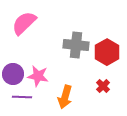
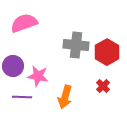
pink semicircle: rotated 24 degrees clockwise
purple circle: moved 8 px up
